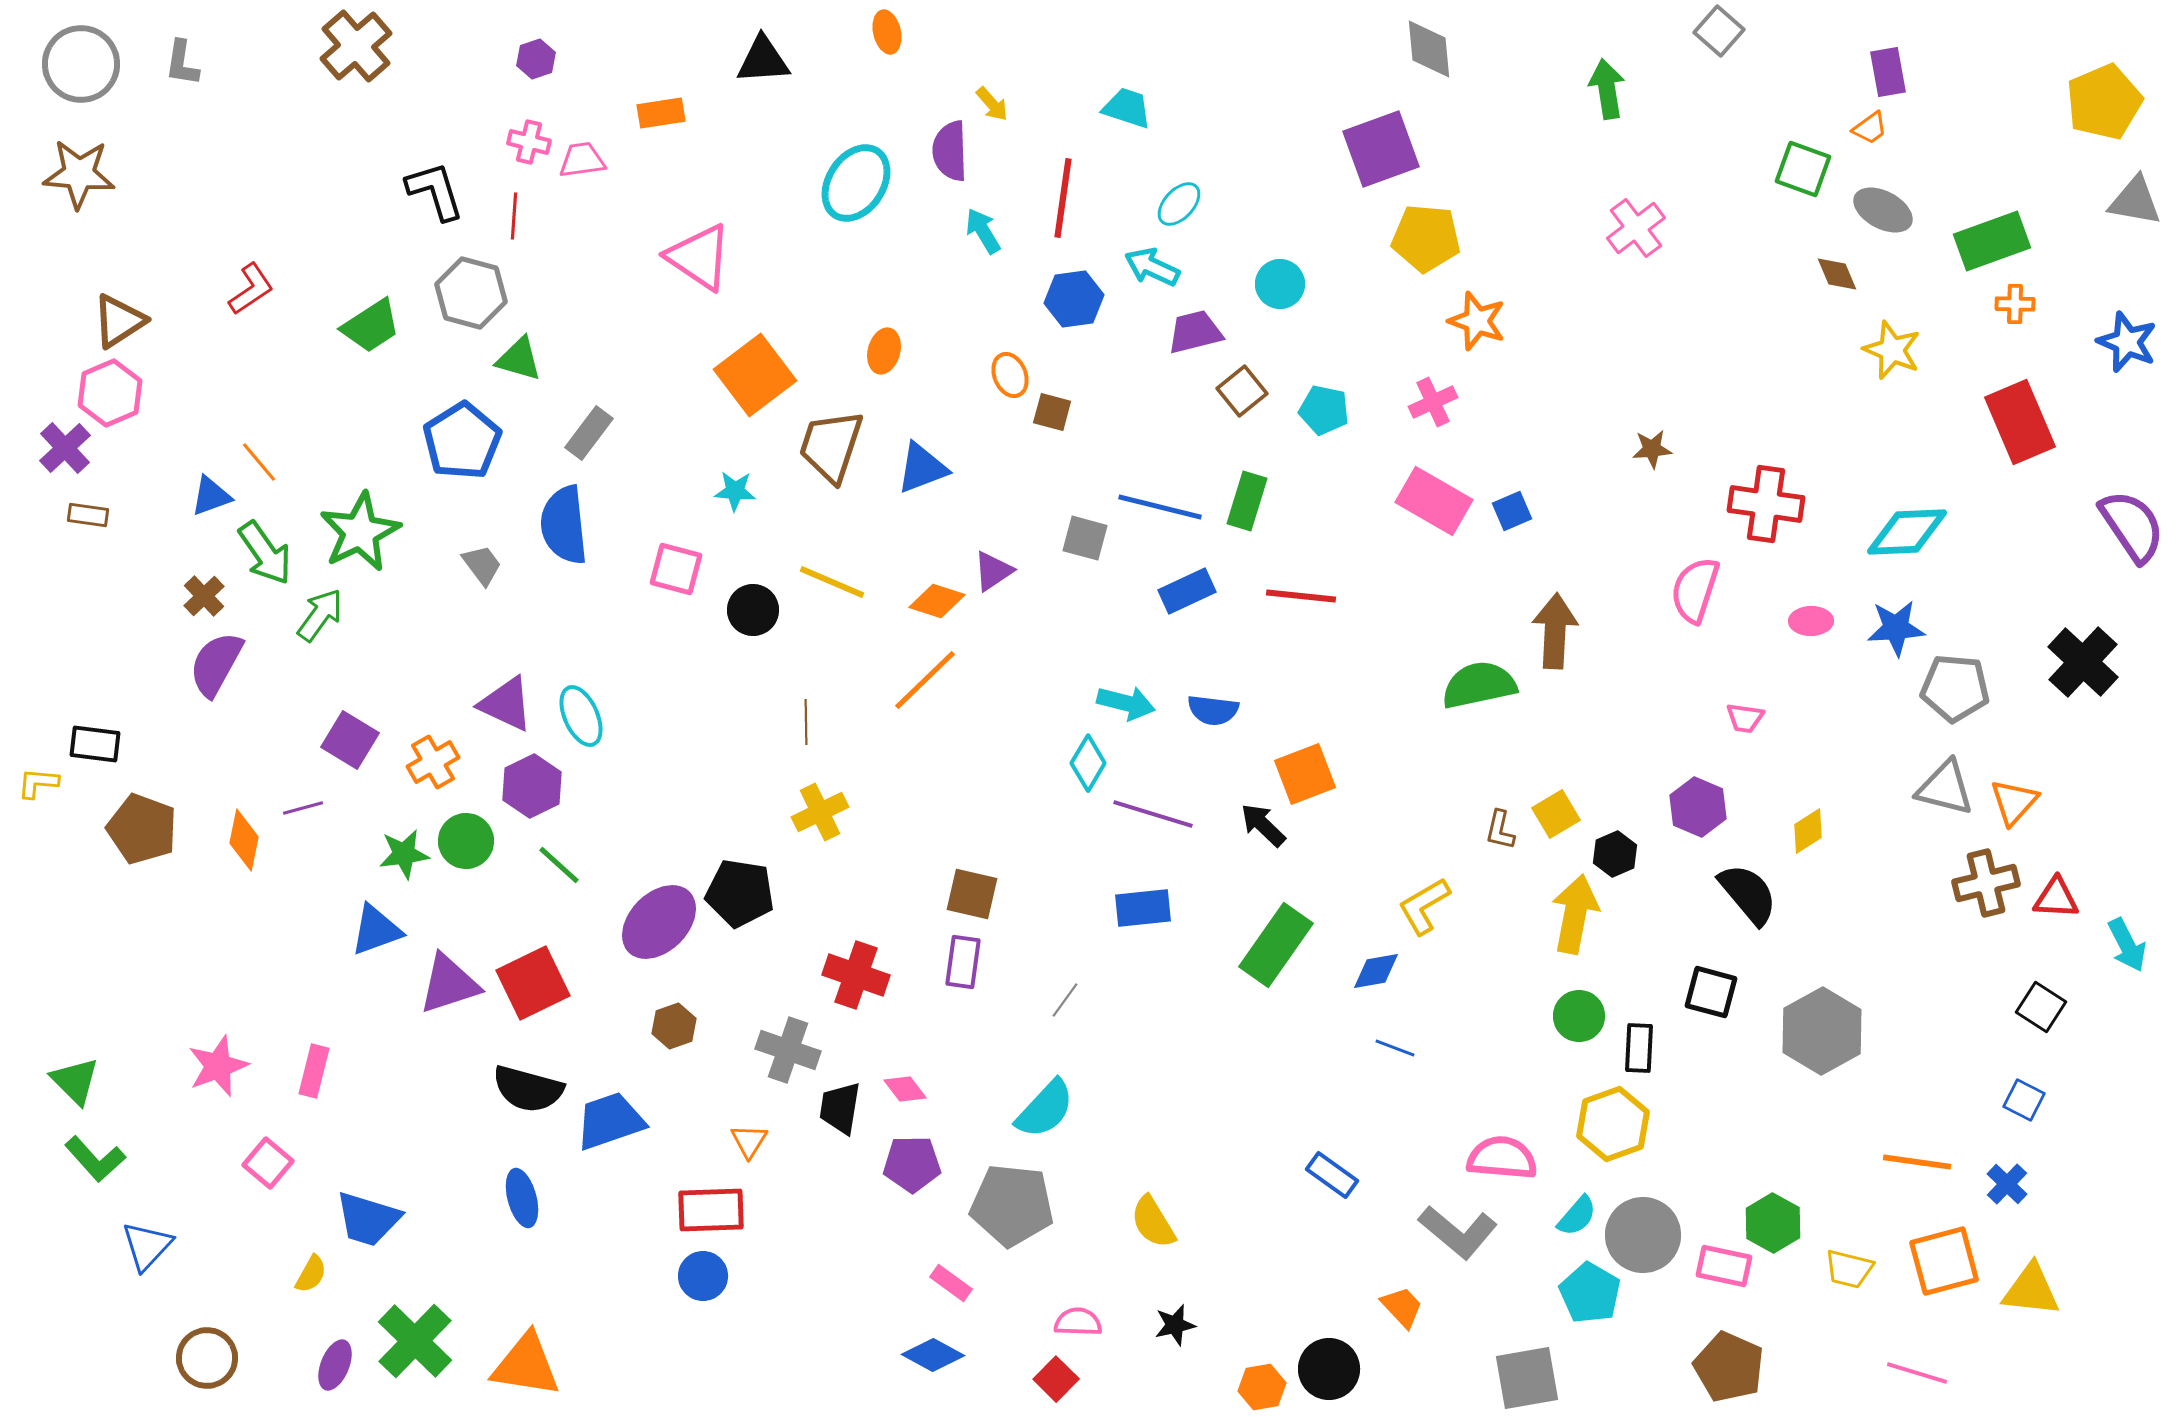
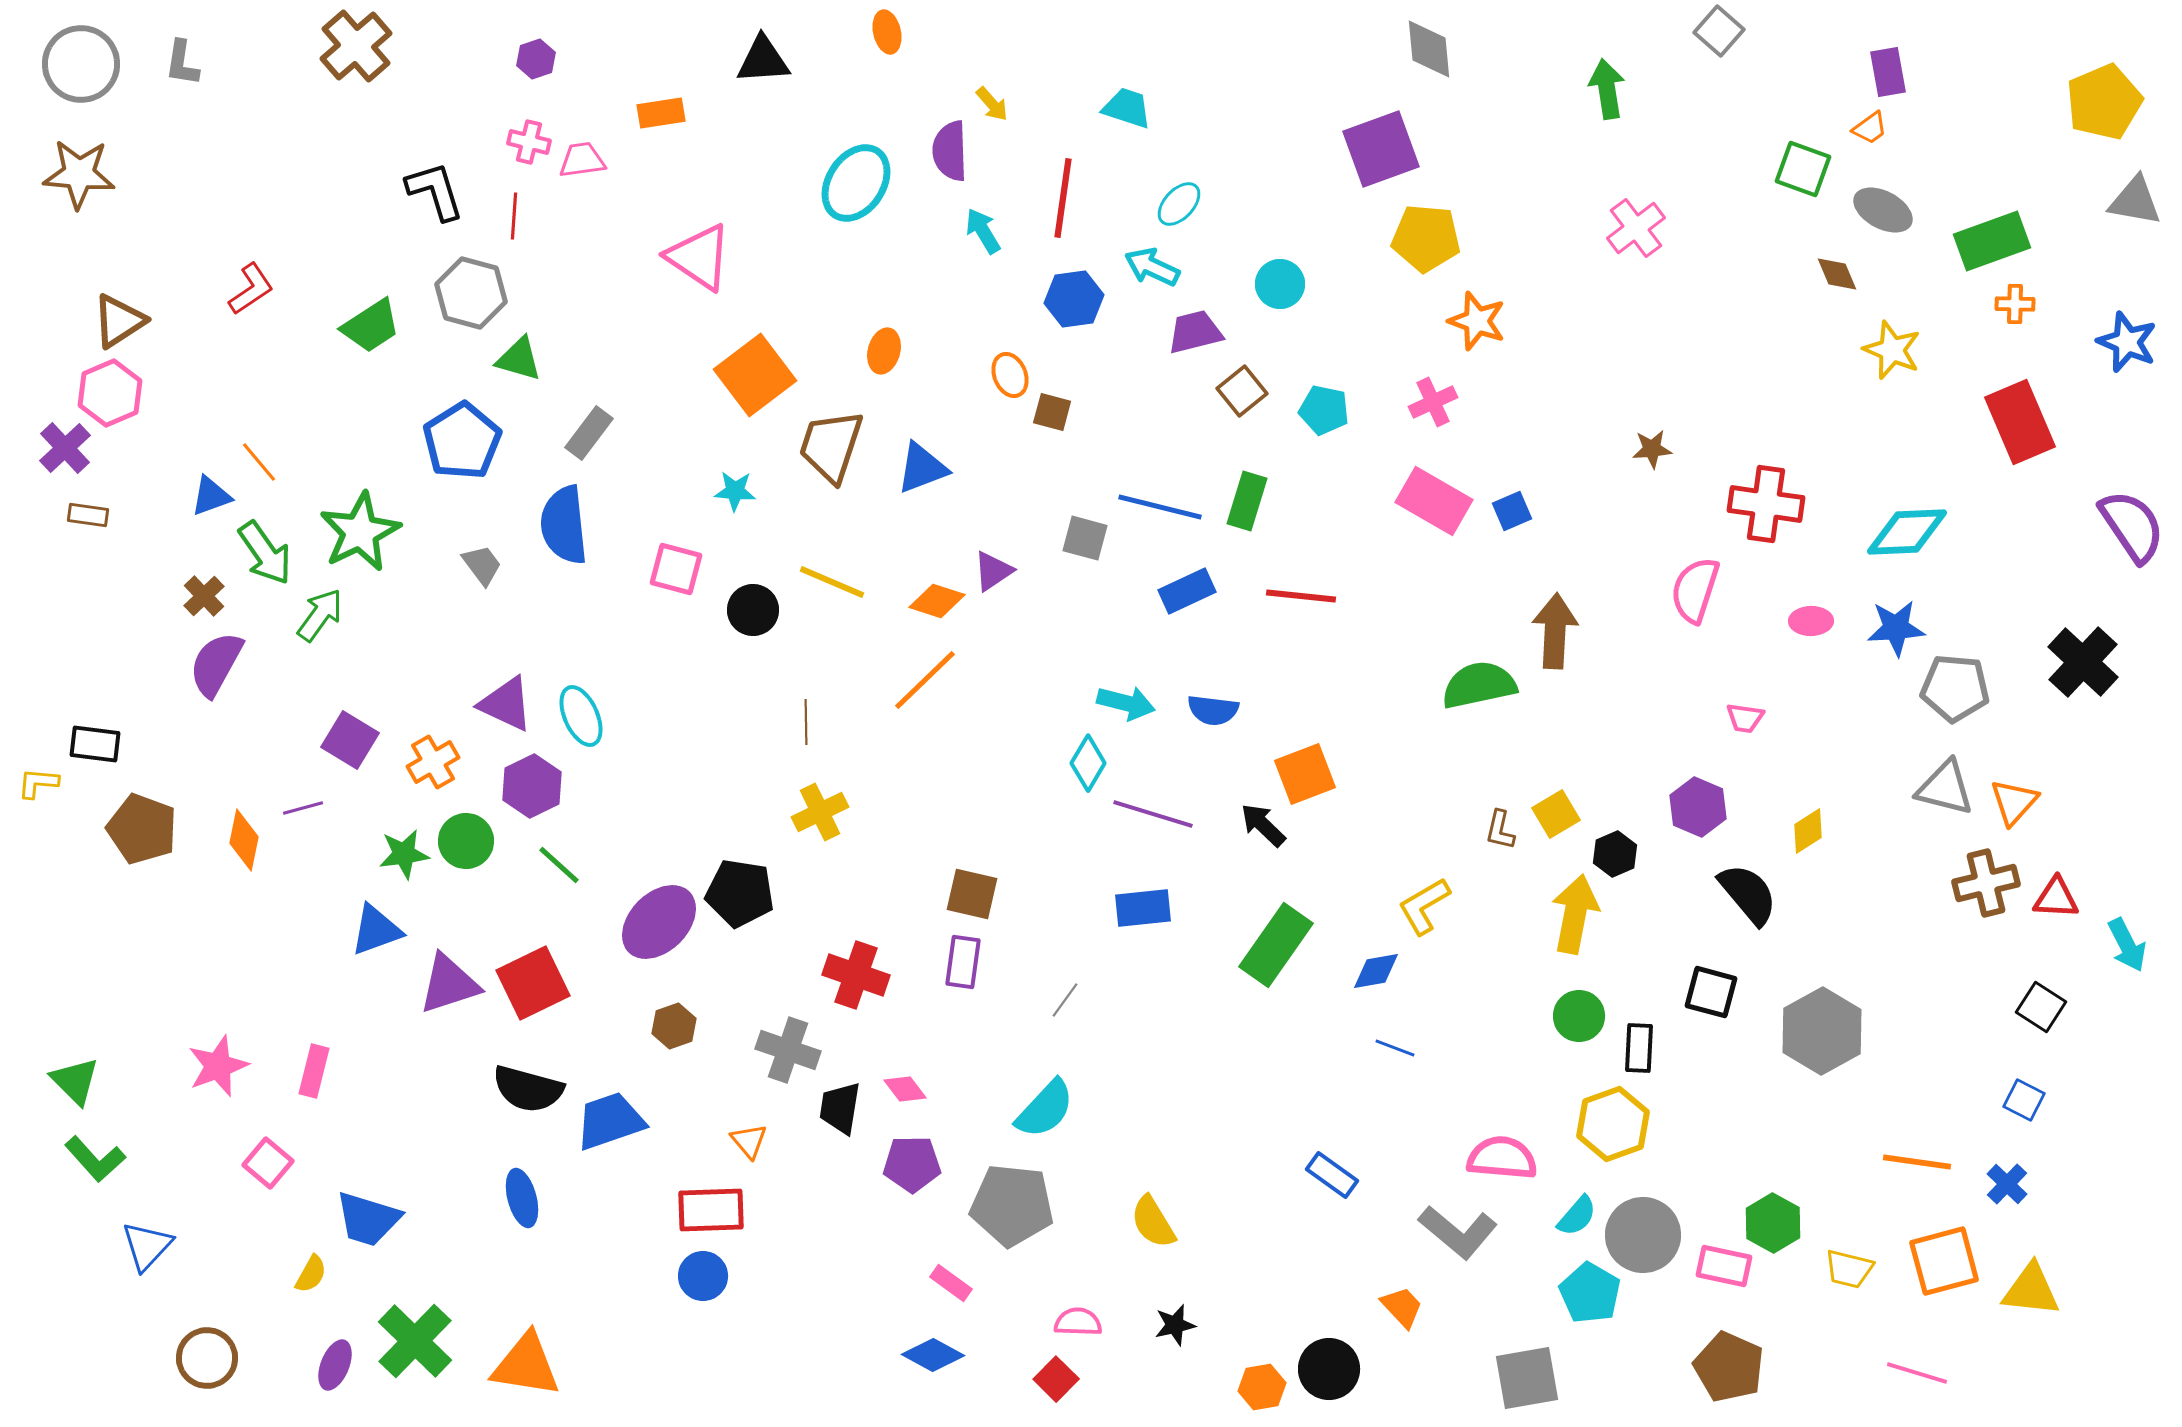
orange triangle at (749, 1141): rotated 12 degrees counterclockwise
